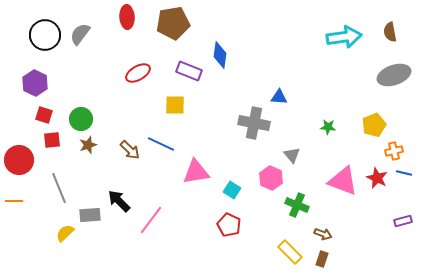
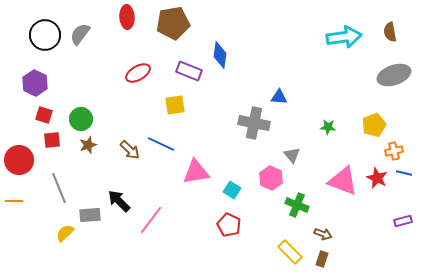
yellow square at (175, 105): rotated 10 degrees counterclockwise
